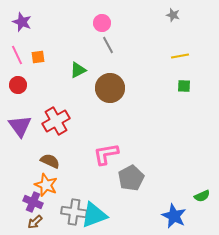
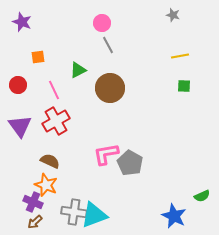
pink line: moved 37 px right, 35 px down
gray pentagon: moved 1 px left, 15 px up; rotated 15 degrees counterclockwise
